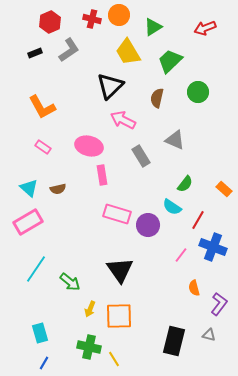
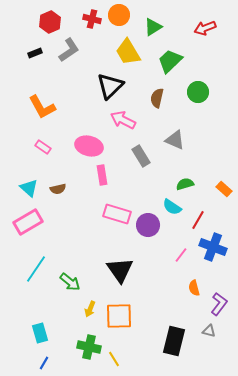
green semicircle at (185, 184): rotated 144 degrees counterclockwise
gray triangle at (209, 335): moved 4 px up
